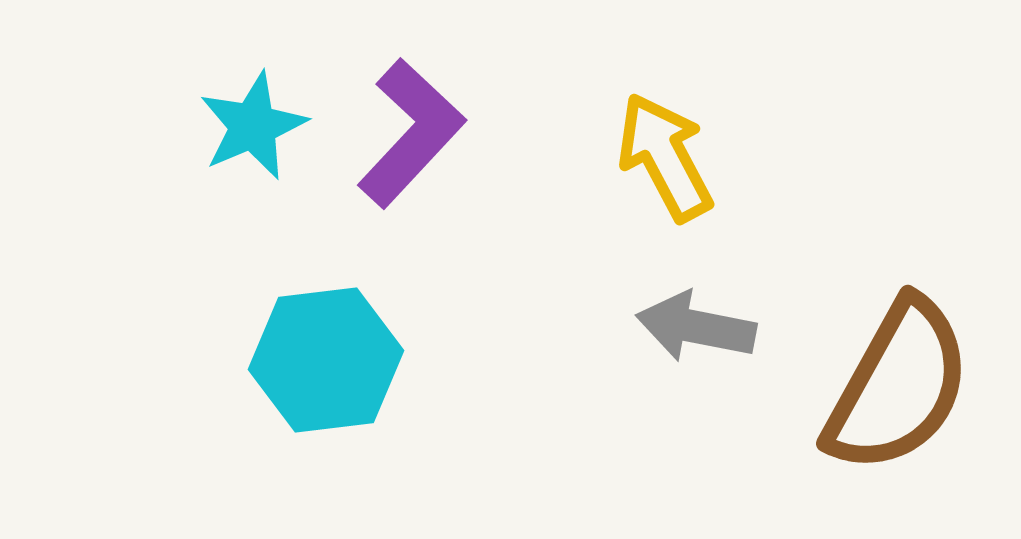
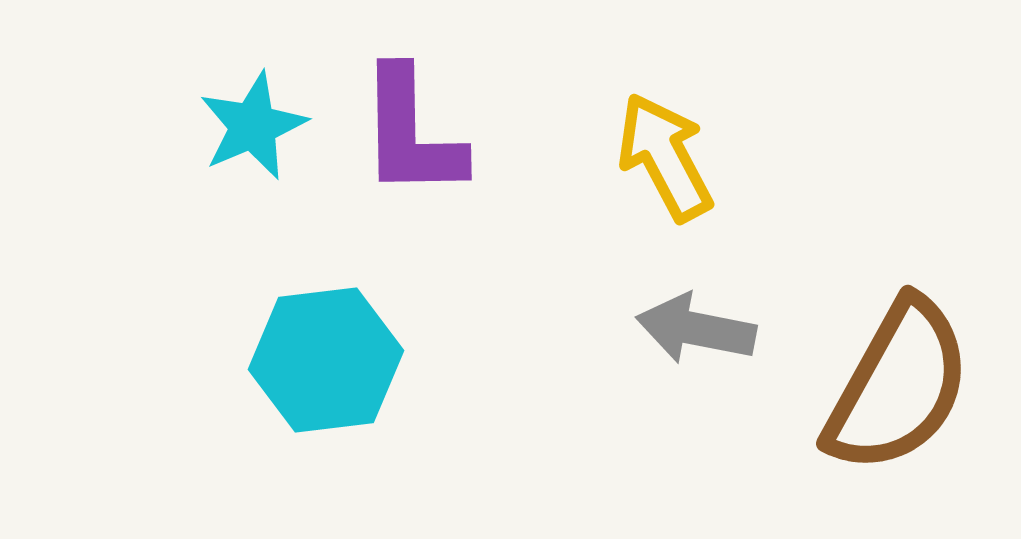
purple L-shape: rotated 136 degrees clockwise
gray arrow: moved 2 px down
